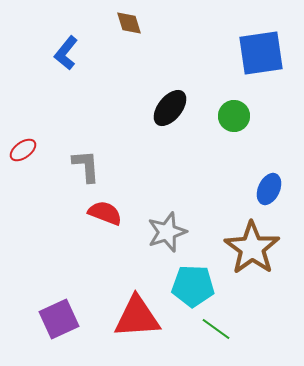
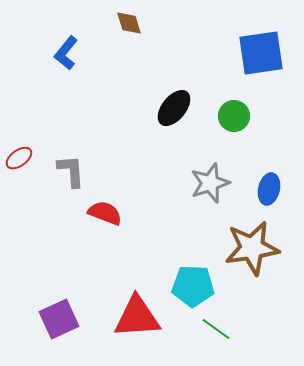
black ellipse: moved 4 px right
red ellipse: moved 4 px left, 8 px down
gray L-shape: moved 15 px left, 5 px down
blue ellipse: rotated 12 degrees counterclockwise
gray star: moved 43 px right, 49 px up
brown star: rotated 28 degrees clockwise
